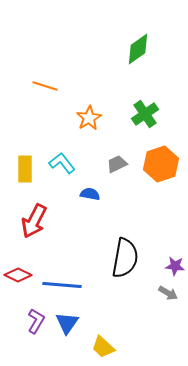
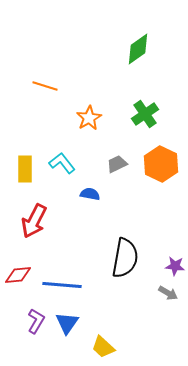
orange hexagon: rotated 16 degrees counterclockwise
red diamond: rotated 32 degrees counterclockwise
